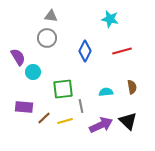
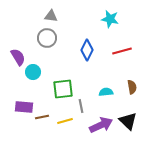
blue diamond: moved 2 px right, 1 px up
brown line: moved 2 px left, 1 px up; rotated 32 degrees clockwise
